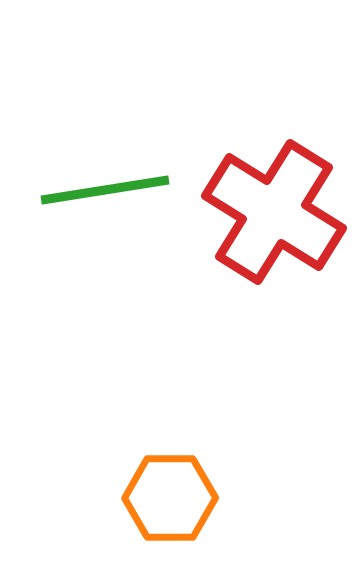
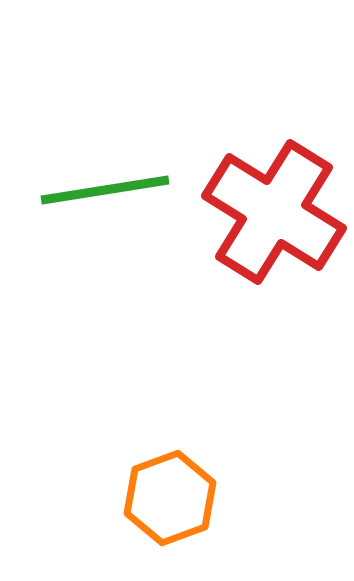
orange hexagon: rotated 20 degrees counterclockwise
